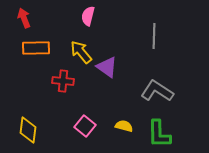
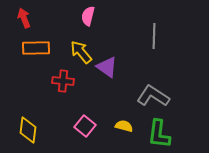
gray L-shape: moved 4 px left, 5 px down
green L-shape: rotated 8 degrees clockwise
